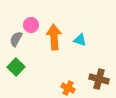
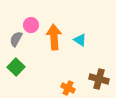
cyan triangle: rotated 16 degrees clockwise
